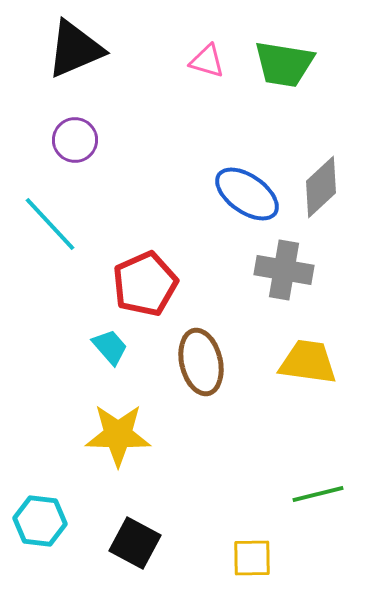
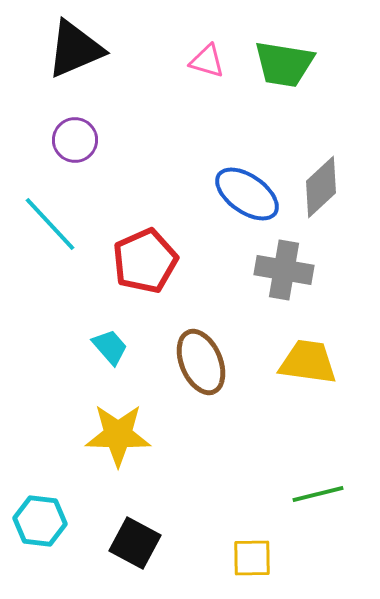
red pentagon: moved 23 px up
brown ellipse: rotated 10 degrees counterclockwise
